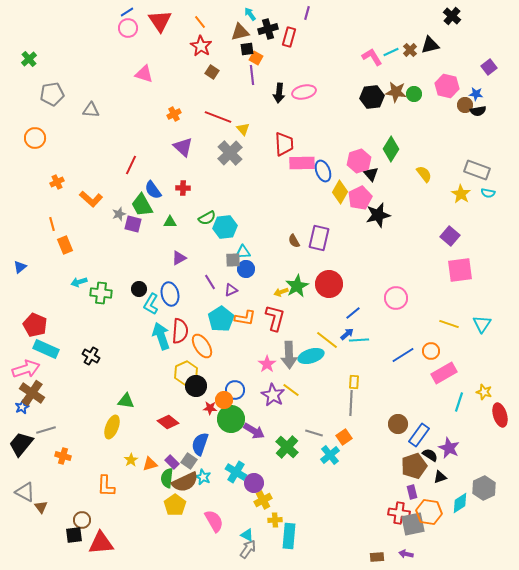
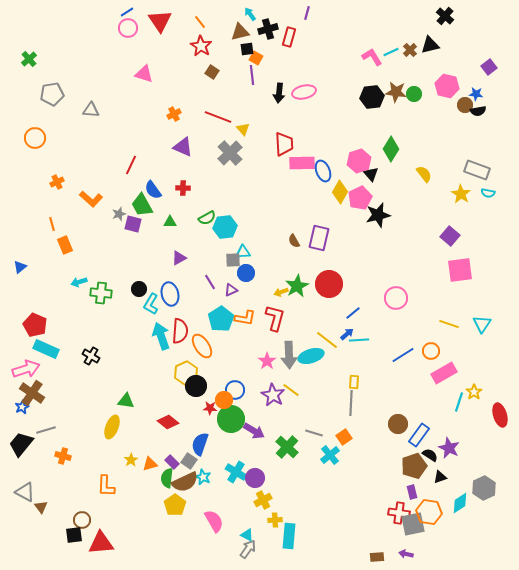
black cross at (452, 16): moved 7 px left
purple triangle at (183, 147): rotated 20 degrees counterclockwise
blue circle at (246, 269): moved 4 px down
pink star at (267, 364): moved 3 px up
yellow star at (484, 392): moved 10 px left; rotated 21 degrees clockwise
purple circle at (254, 483): moved 1 px right, 5 px up
